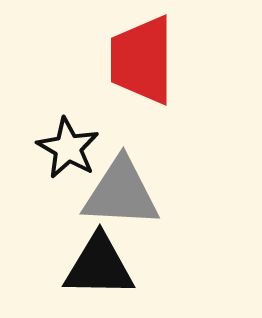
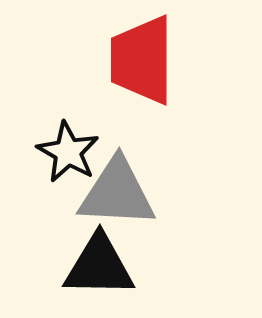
black star: moved 4 px down
gray triangle: moved 4 px left
